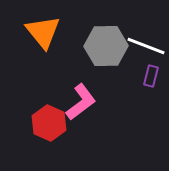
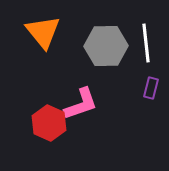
white line: moved 3 px up; rotated 63 degrees clockwise
purple rectangle: moved 12 px down
pink L-shape: moved 2 px down; rotated 18 degrees clockwise
